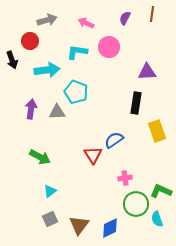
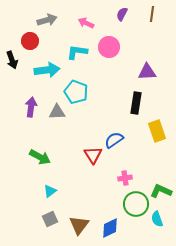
purple semicircle: moved 3 px left, 4 px up
purple arrow: moved 2 px up
